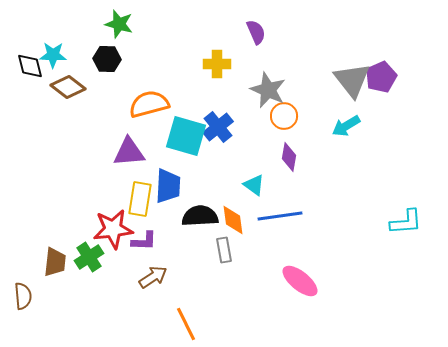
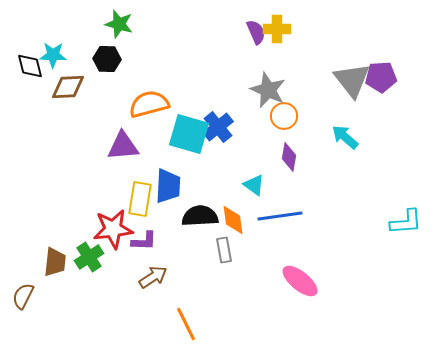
yellow cross: moved 60 px right, 35 px up
purple pentagon: rotated 20 degrees clockwise
brown diamond: rotated 40 degrees counterclockwise
cyan arrow: moved 1 px left, 11 px down; rotated 72 degrees clockwise
cyan square: moved 3 px right, 2 px up
purple triangle: moved 6 px left, 6 px up
brown semicircle: rotated 148 degrees counterclockwise
